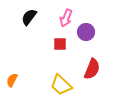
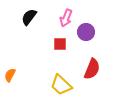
orange semicircle: moved 2 px left, 5 px up
